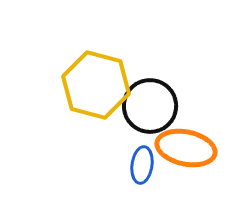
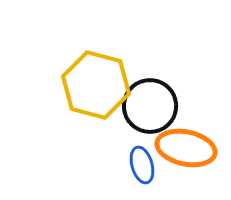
blue ellipse: rotated 24 degrees counterclockwise
